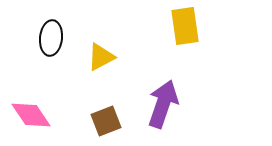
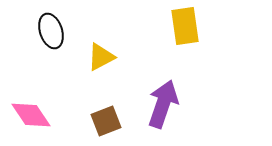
black ellipse: moved 7 px up; rotated 24 degrees counterclockwise
